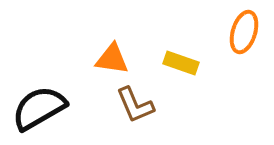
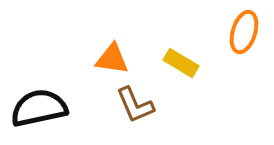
yellow rectangle: rotated 12 degrees clockwise
black semicircle: rotated 18 degrees clockwise
